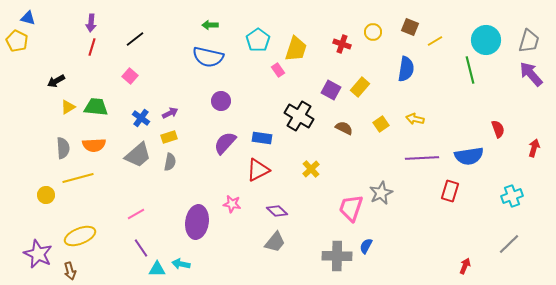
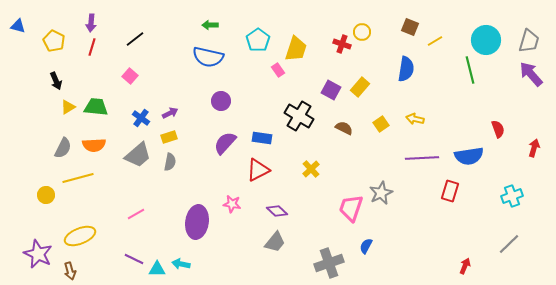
blue triangle at (28, 18): moved 10 px left, 8 px down
yellow circle at (373, 32): moved 11 px left
yellow pentagon at (17, 41): moved 37 px right
black arrow at (56, 81): rotated 84 degrees counterclockwise
gray semicircle at (63, 148): rotated 30 degrees clockwise
purple line at (141, 248): moved 7 px left, 11 px down; rotated 30 degrees counterclockwise
gray cross at (337, 256): moved 8 px left, 7 px down; rotated 20 degrees counterclockwise
